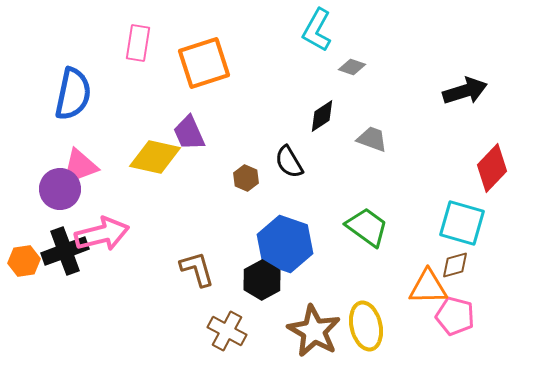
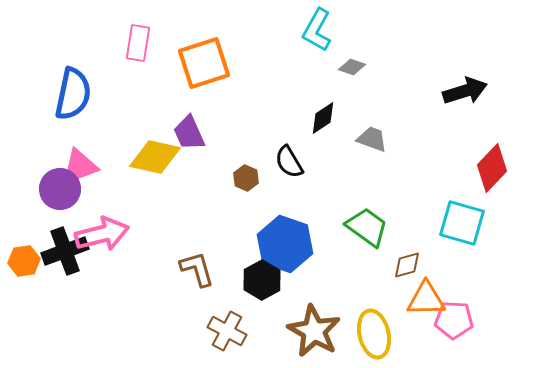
black diamond: moved 1 px right, 2 px down
brown diamond: moved 48 px left
orange triangle: moved 2 px left, 12 px down
pink pentagon: moved 1 px left, 4 px down; rotated 12 degrees counterclockwise
yellow ellipse: moved 8 px right, 8 px down
